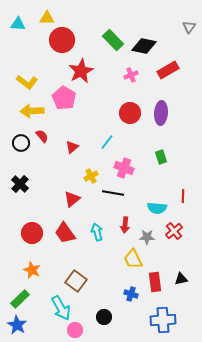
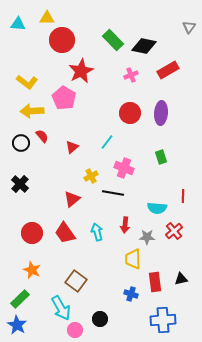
yellow trapezoid at (133, 259): rotated 25 degrees clockwise
black circle at (104, 317): moved 4 px left, 2 px down
